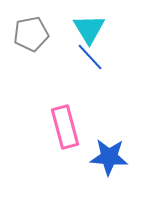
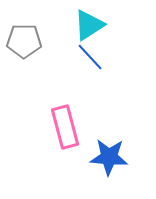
cyan triangle: moved 4 px up; rotated 28 degrees clockwise
gray pentagon: moved 7 px left, 7 px down; rotated 12 degrees clockwise
